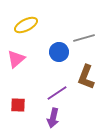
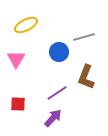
gray line: moved 1 px up
pink triangle: rotated 18 degrees counterclockwise
red square: moved 1 px up
purple arrow: rotated 150 degrees counterclockwise
